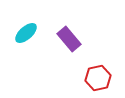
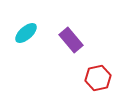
purple rectangle: moved 2 px right, 1 px down
